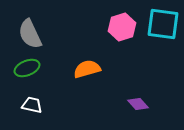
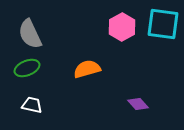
pink hexagon: rotated 12 degrees counterclockwise
